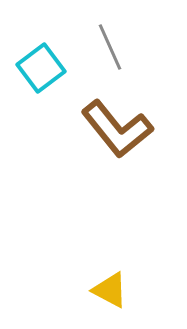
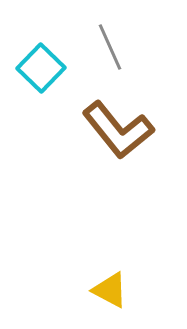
cyan square: rotated 9 degrees counterclockwise
brown L-shape: moved 1 px right, 1 px down
